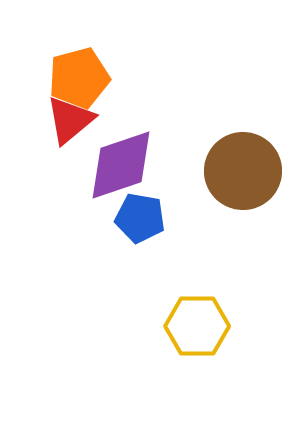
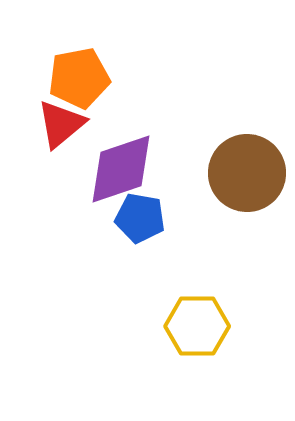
orange pentagon: rotated 4 degrees clockwise
red triangle: moved 9 px left, 4 px down
purple diamond: moved 4 px down
brown circle: moved 4 px right, 2 px down
